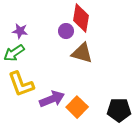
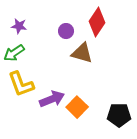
red diamond: moved 16 px right, 4 px down; rotated 24 degrees clockwise
purple star: moved 1 px left, 5 px up
black pentagon: moved 5 px down
